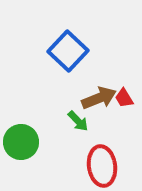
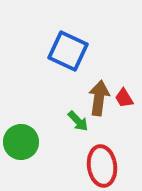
blue square: rotated 18 degrees counterclockwise
brown arrow: rotated 60 degrees counterclockwise
